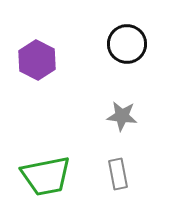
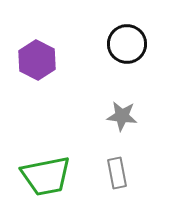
gray rectangle: moved 1 px left, 1 px up
